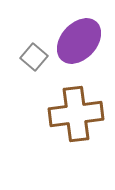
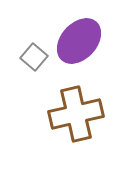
brown cross: rotated 6 degrees counterclockwise
